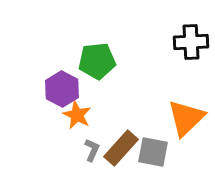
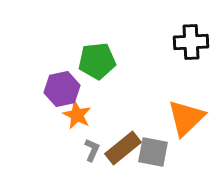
purple hexagon: rotated 20 degrees clockwise
brown rectangle: moved 2 px right; rotated 9 degrees clockwise
